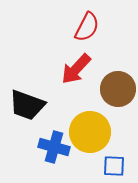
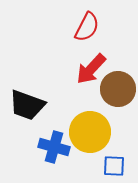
red arrow: moved 15 px right
